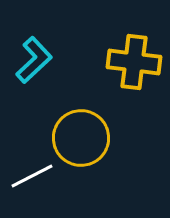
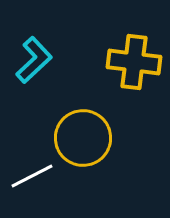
yellow circle: moved 2 px right
